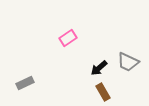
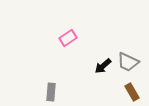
black arrow: moved 4 px right, 2 px up
gray rectangle: moved 26 px right, 9 px down; rotated 60 degrees counterclockwise
brown rectangle: moved 29 px right
